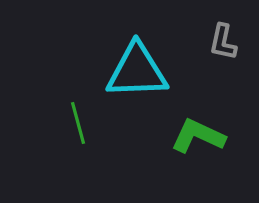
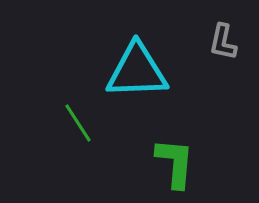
green line: rotated 18 degrees counterclockwise
green L-shape: moved 23 px left, 27 px down; rotated 70 degrees clockwise
